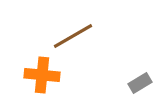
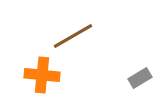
gray rectangle: moved 5 px up
